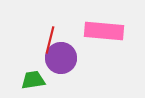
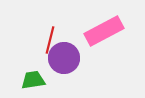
pink rectangle: rotated 33 degrees counterclockwise
purple circle: moved 3 px right
